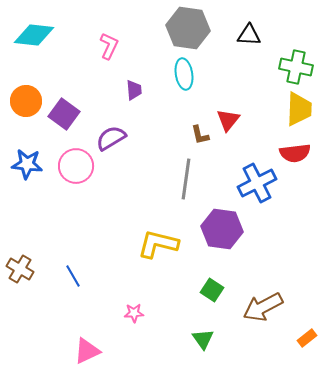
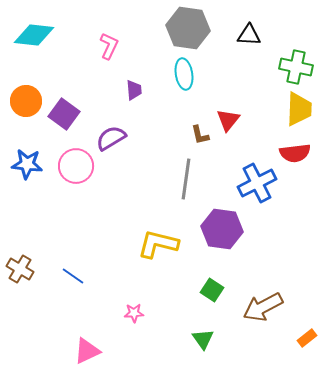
blue line: rotated 25 degrees counterclockwise
